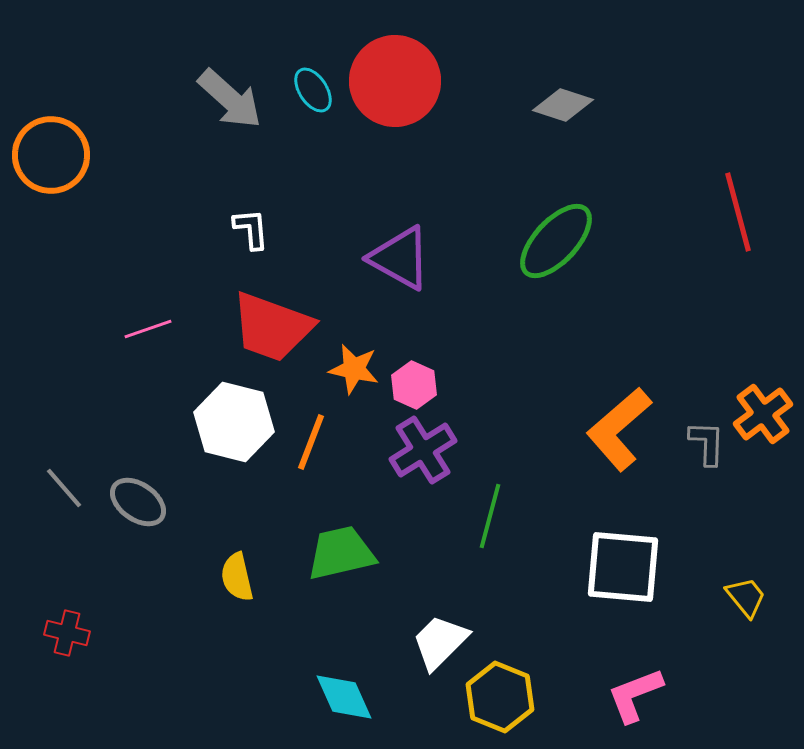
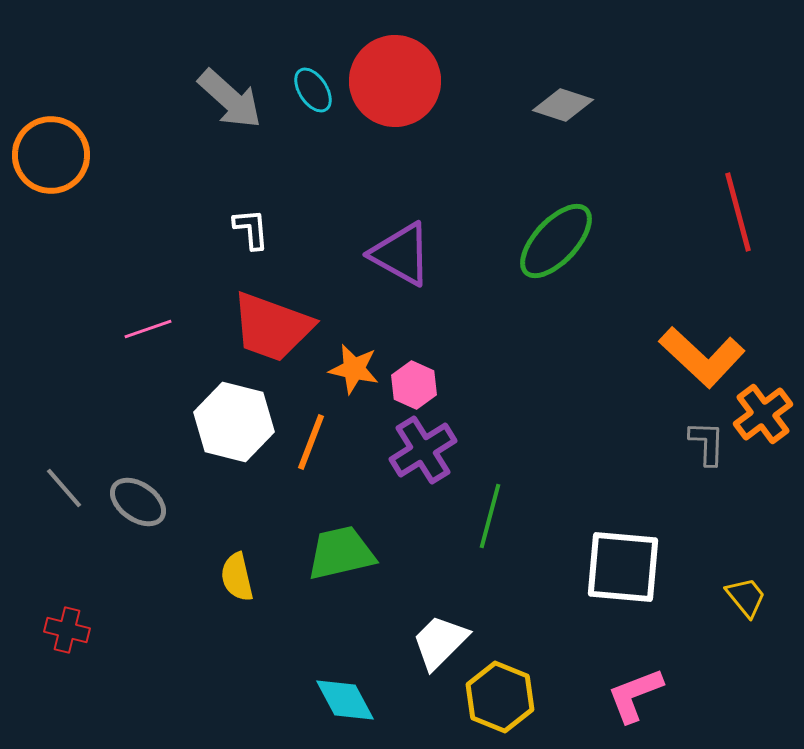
purple triangle: moved 1 px right, 4 px up
orange L-shape: moved 83 px right, 72 px up; rotated 96 degrees counterclockwise
red cross: moved 3 px up
cyan diamond: moved 1 px right, 3 px down; rotated 4 degrees counterclockwise
